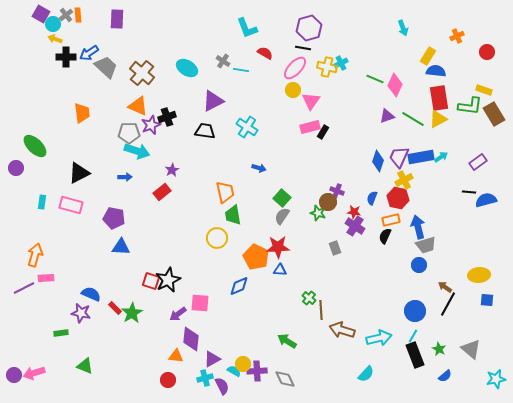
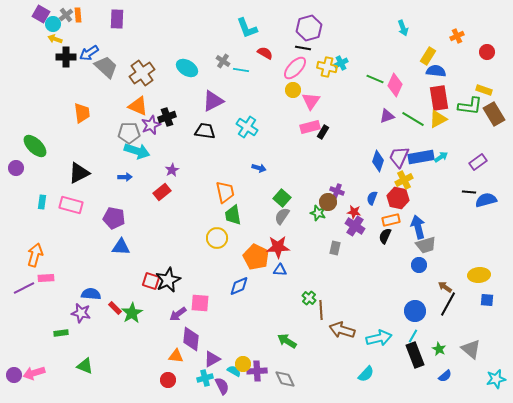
brown cross at (142, 73): rotated 15 degrees clockwise
gray rectangle at (335, 248): rotated 32 degrees clockwise
blue semicircle at (91, 294): rotated 18 degrees counterclockwise
